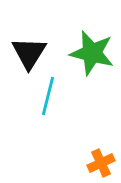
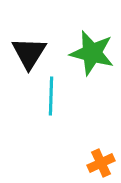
cyan line: moved 3 px right; rotated 12 degrees counterclockwise
